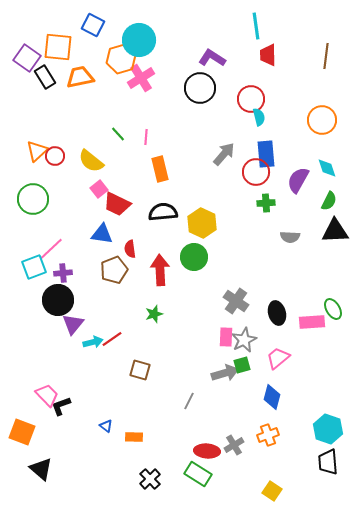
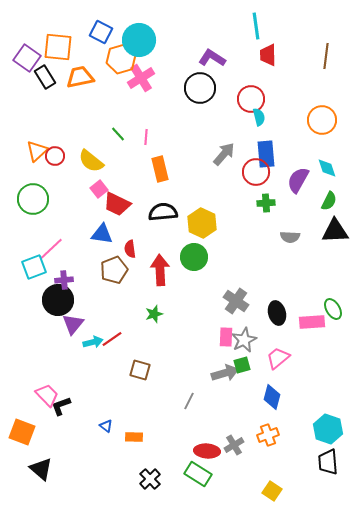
blue square at (93, 25): moved 8 px right, 7 px down
purple cross at (63, 273): moved 1 px right, 7 px down
